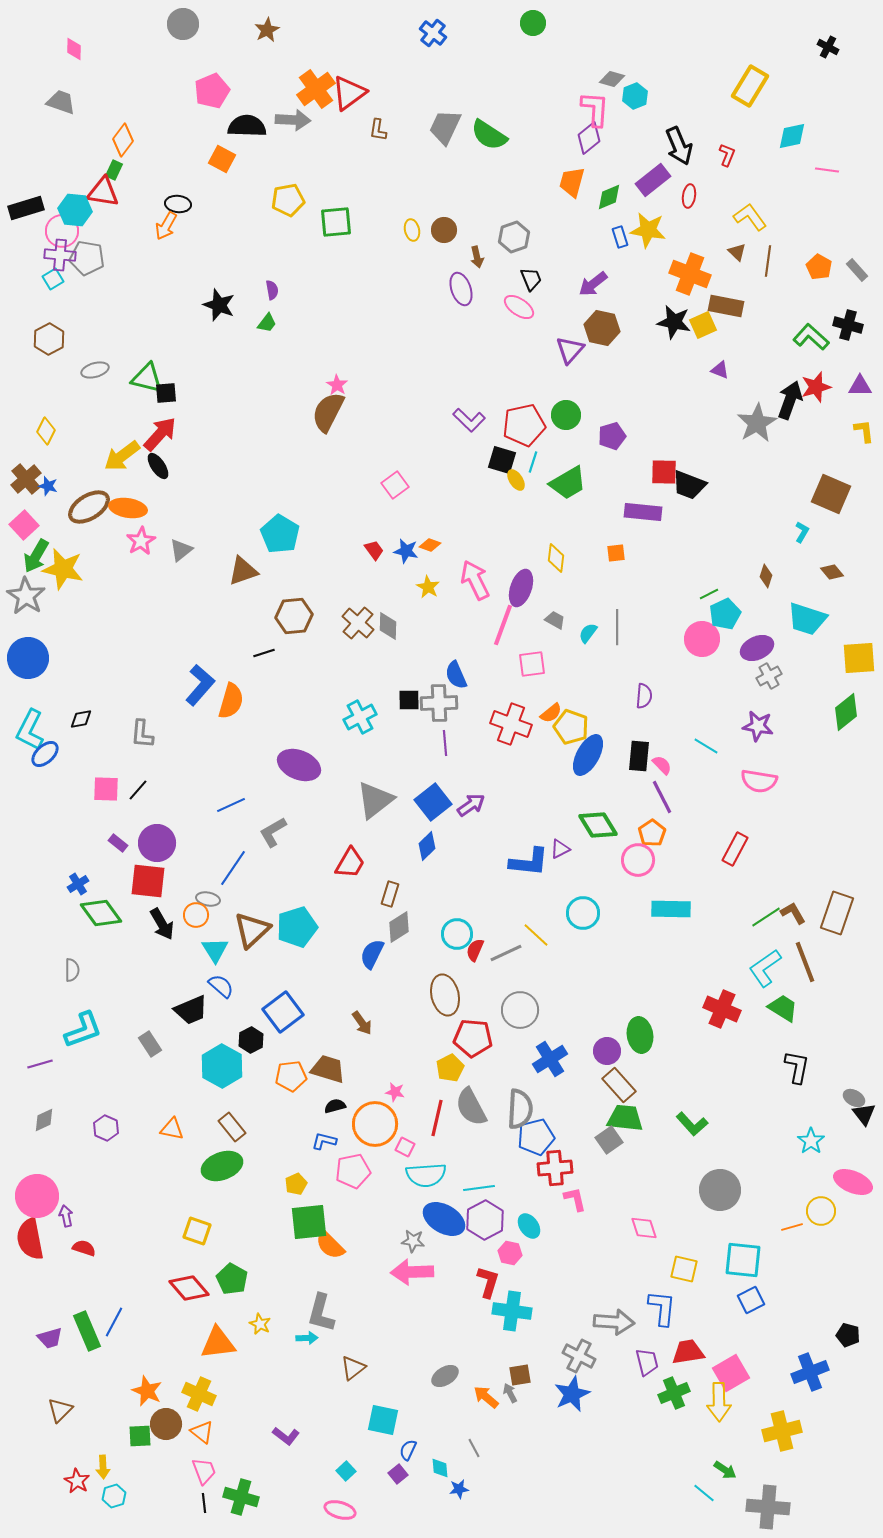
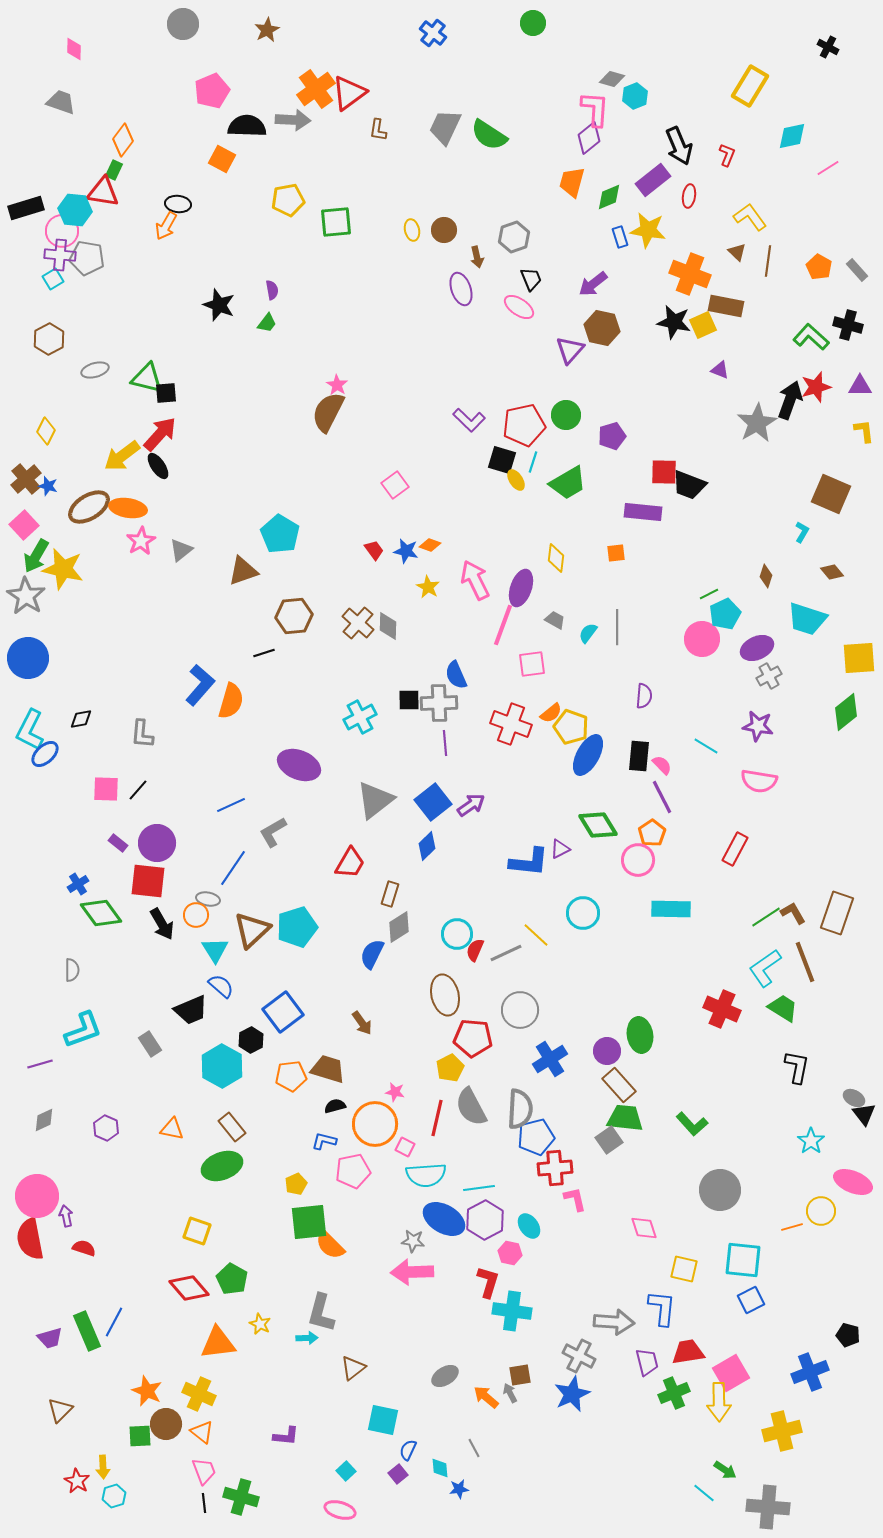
pink line at (827, 170): moved 1 px right, 2 px up; rotated 40 degrees counterclockwise
purple L-shape at (286, 1436): rotated 32 degrees counterclockwise
